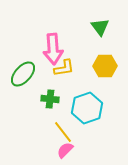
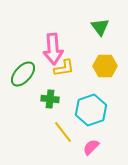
cyan hexagon: moved 4 px right, 2 px down
pink semicircle: moved 26 px right, 3 px up
